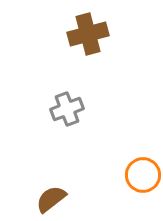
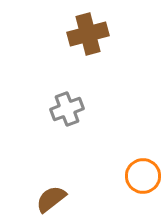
orange circle: moved 1 px down
